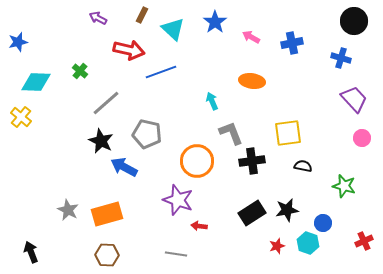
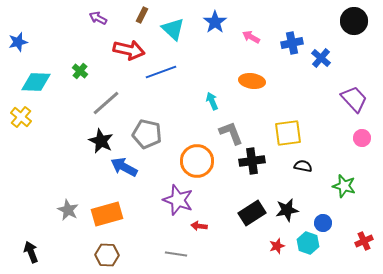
blue cross at (341, 58): moved 20 px left; rotated 24 degrees clockwise
